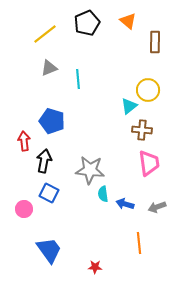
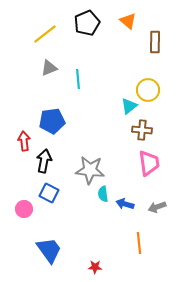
blue pentagon: rotated 25 degrees counterclockwise
